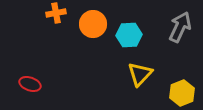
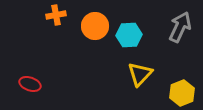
orange cross: moved 2 px down
orange circle: moved 2 px right, 2 px down
